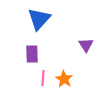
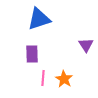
blue triangle: rotated 30 degrees clockwise
